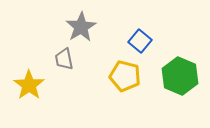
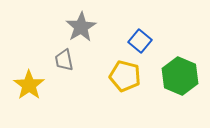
gray trapezoid: moved 1 px down
